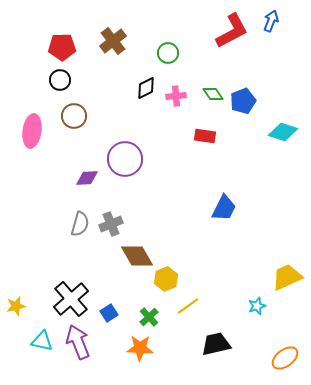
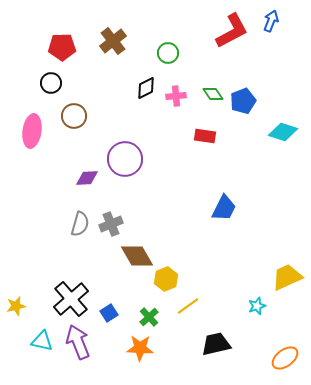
black circle: moved 9 px left, 3 px down
